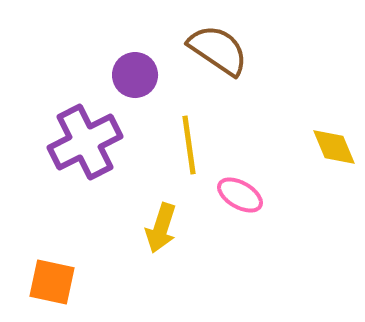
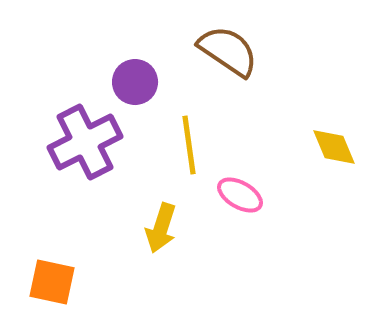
brown semicircle: moved 10 px right, 1 px down
purple circle: moved 7 px down
